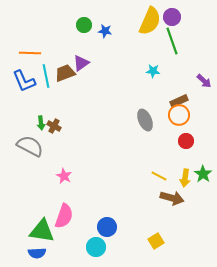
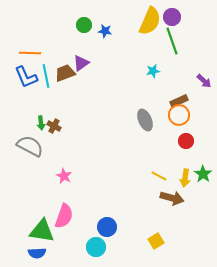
cyan star: rotated 16 degrees counterclockwise
blue L-shape: moved 2 px right, 4 px up
